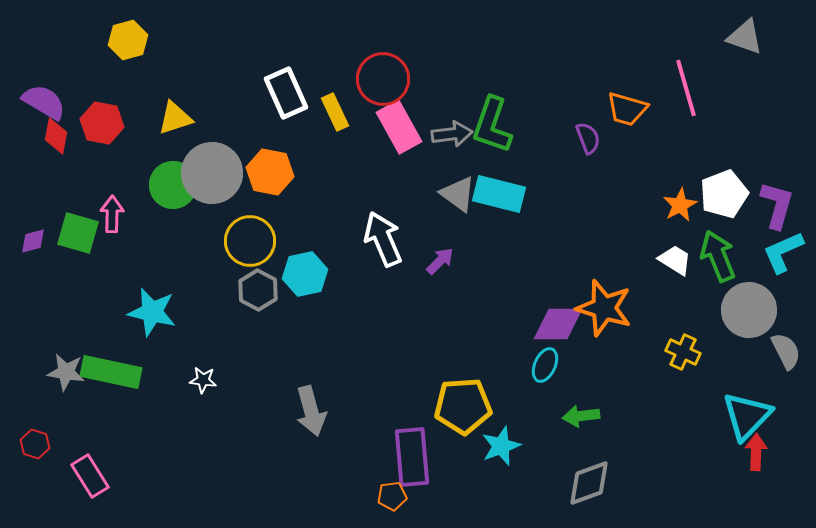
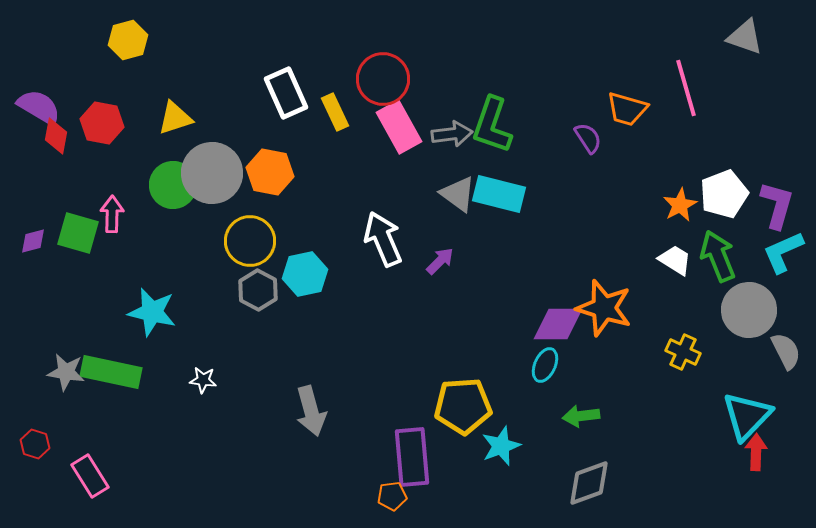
purple semicircle at (44, 102): moved 5 px left, 5 px down
purple semicircle at (588, 138): rotated 12 degrees counterclockwise
